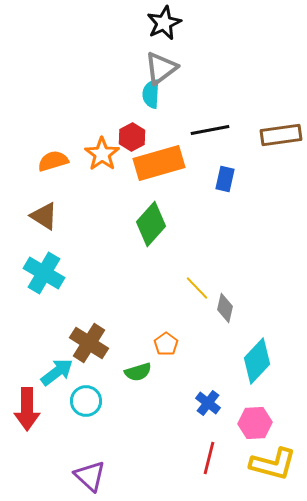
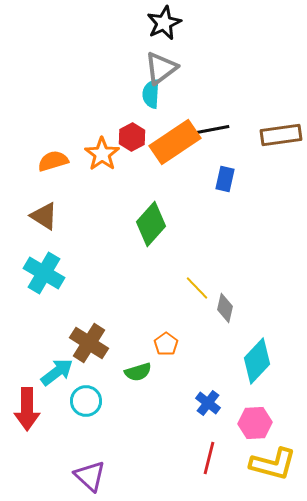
orange rectangle: moved 16 px right, 21 px up; rotated 18 degrees counterclockwise
